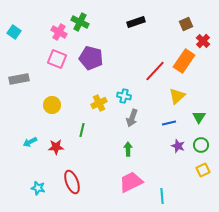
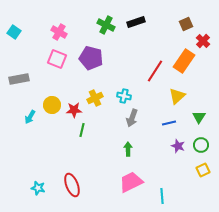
green cross: moved 26 px right, 3 px down
red line: rotated 10 degrees counterclockwise
yellow cross: moved 4 px left, 5 px up
cyan arrow: moved 25 px up; rotated 32 degrees counterclockwise
red star: moved 18 px right, 37 px up
red ellipse: moved 3 px down
